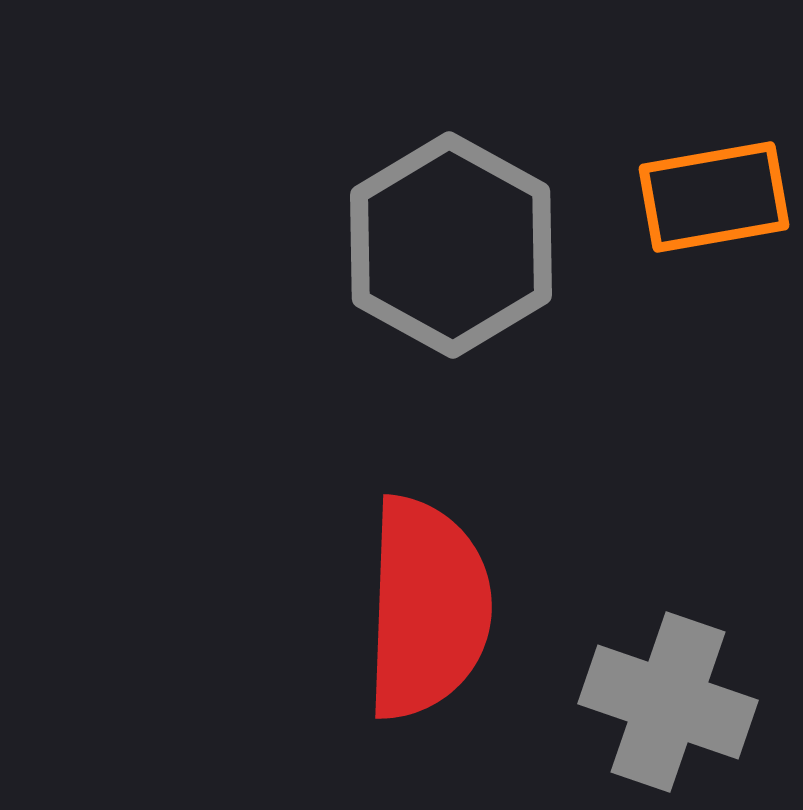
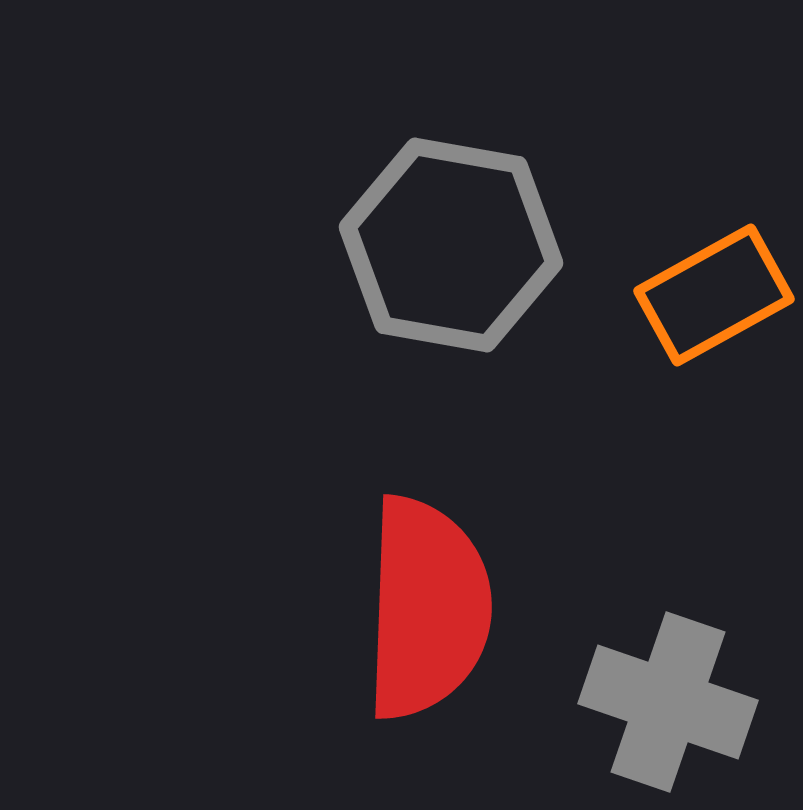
orange rectangle: moved 98 px down; rotated 19 degrees counterclockwise
gray hexagon: rotated 19 degrees counterclockwise
